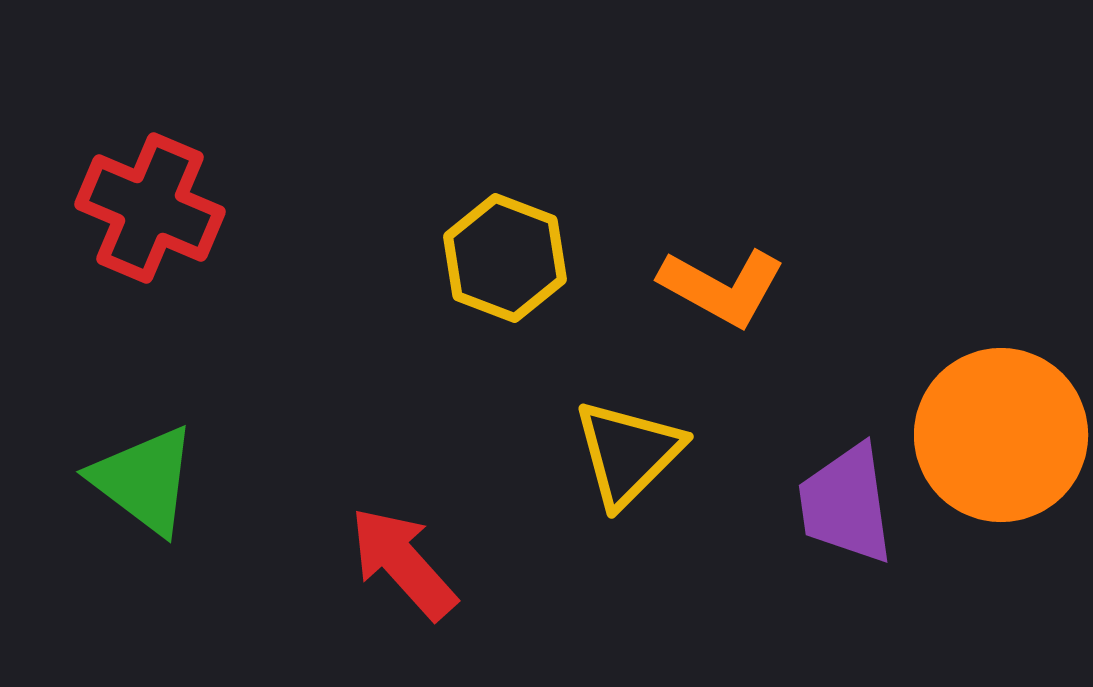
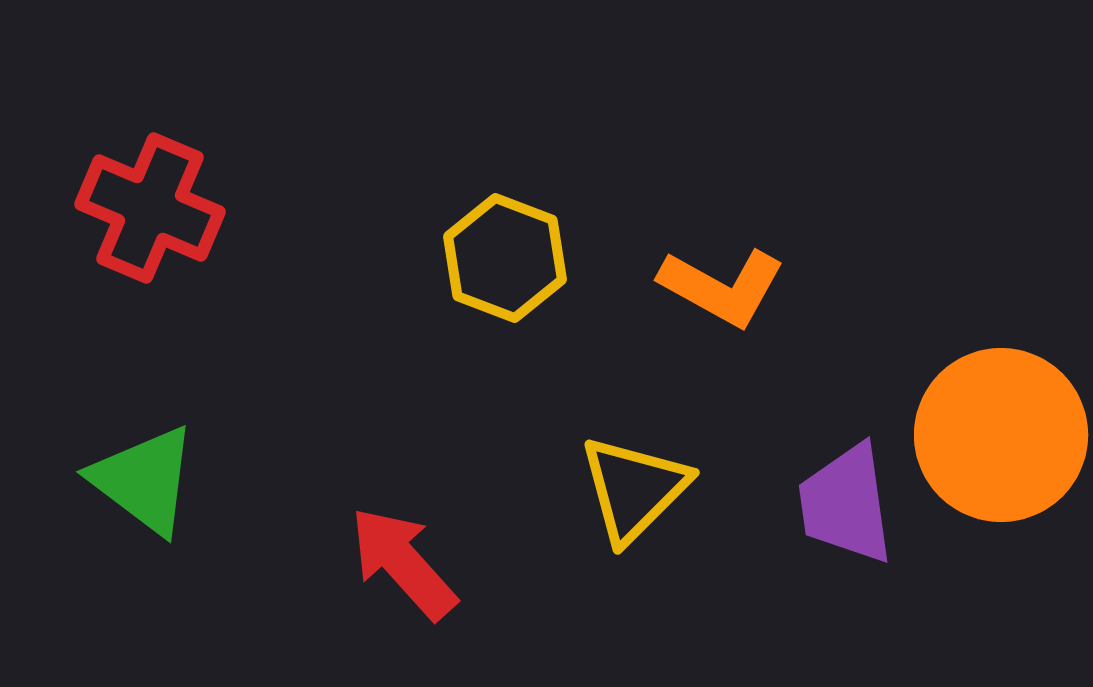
yellow triangle: moved 6 px right, 36 px down
